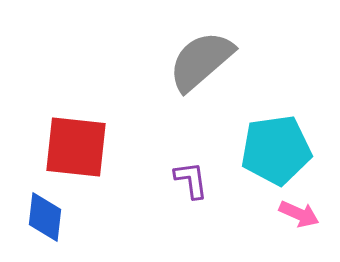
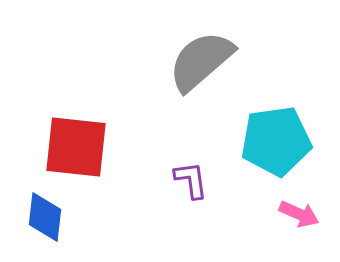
cyan pentagon: moved 9 px up
